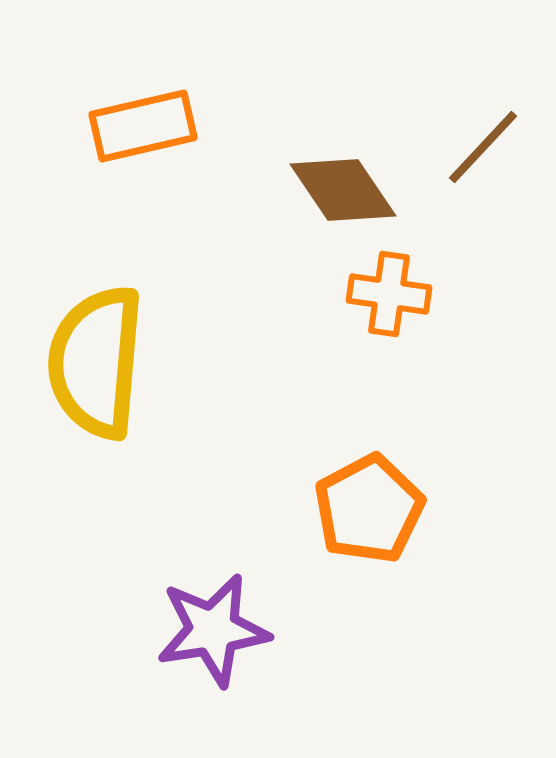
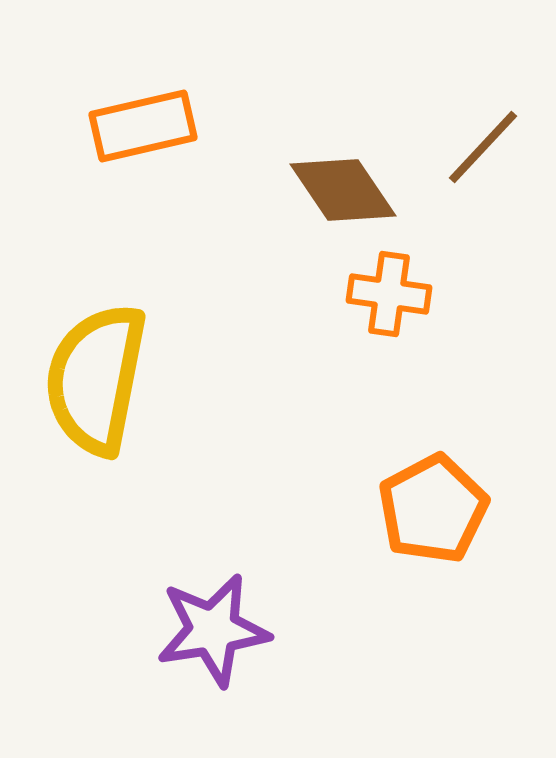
yellow semicircle: moved 17 px down; rotated 6 degrees clockwise
orange pentagon: moved 64 px right
